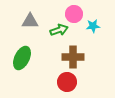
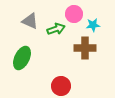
gray triangle: rotated 24 degrees clockwise
cyan star: moved 1 px up
green arrow: moved 3 px left, 1 px up
brown cross: moved 12 px right, 9 px up
red circle: moved 6 px left, 4 px down
